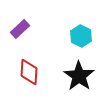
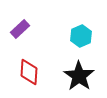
cyan hexagon: rotated 10 degrees clockwise
